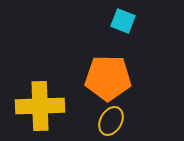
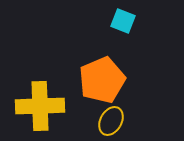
orange pentagon: moved 6 px left, 2 px down; rotated 24 degrees counterclockwise
